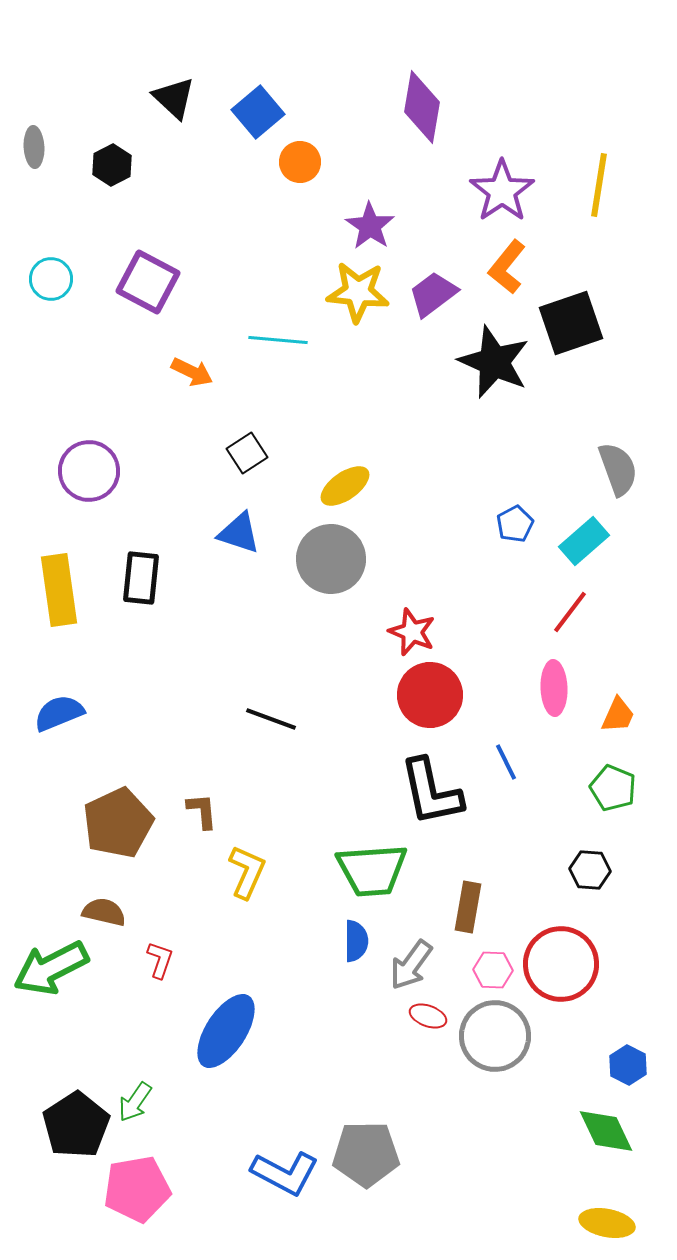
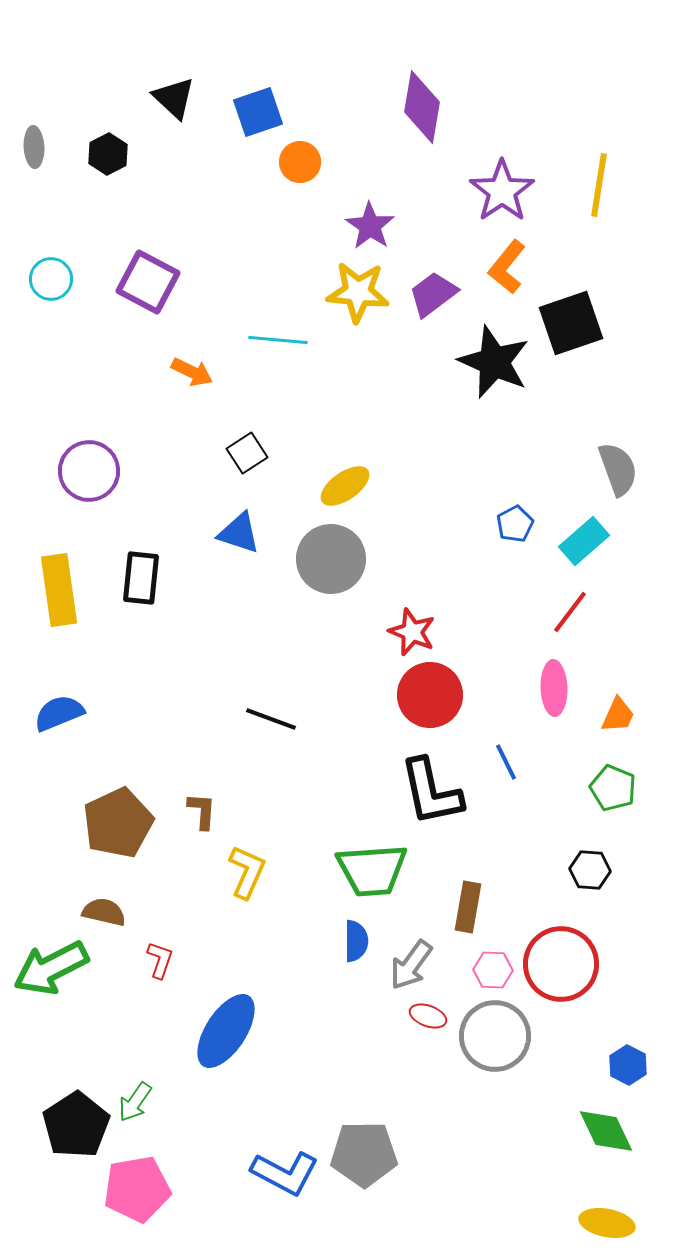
blue square at (258, 112): rotated 21 degrees clockwise
black hexagon at (112, 165): moved 4 px left, 11 px up
brown L-shape at (202, 811): rotated 9 degrees clockwise
gray pentagon at (366, 1154): moved 2 px left
